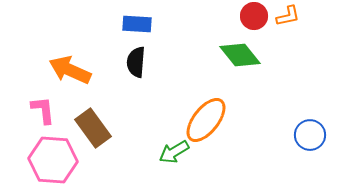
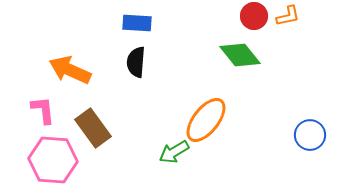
blue rectangle: moved 1 px up
